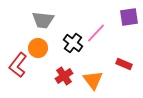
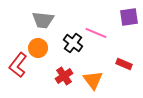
pink line: rotated 70 degrees clockwise
